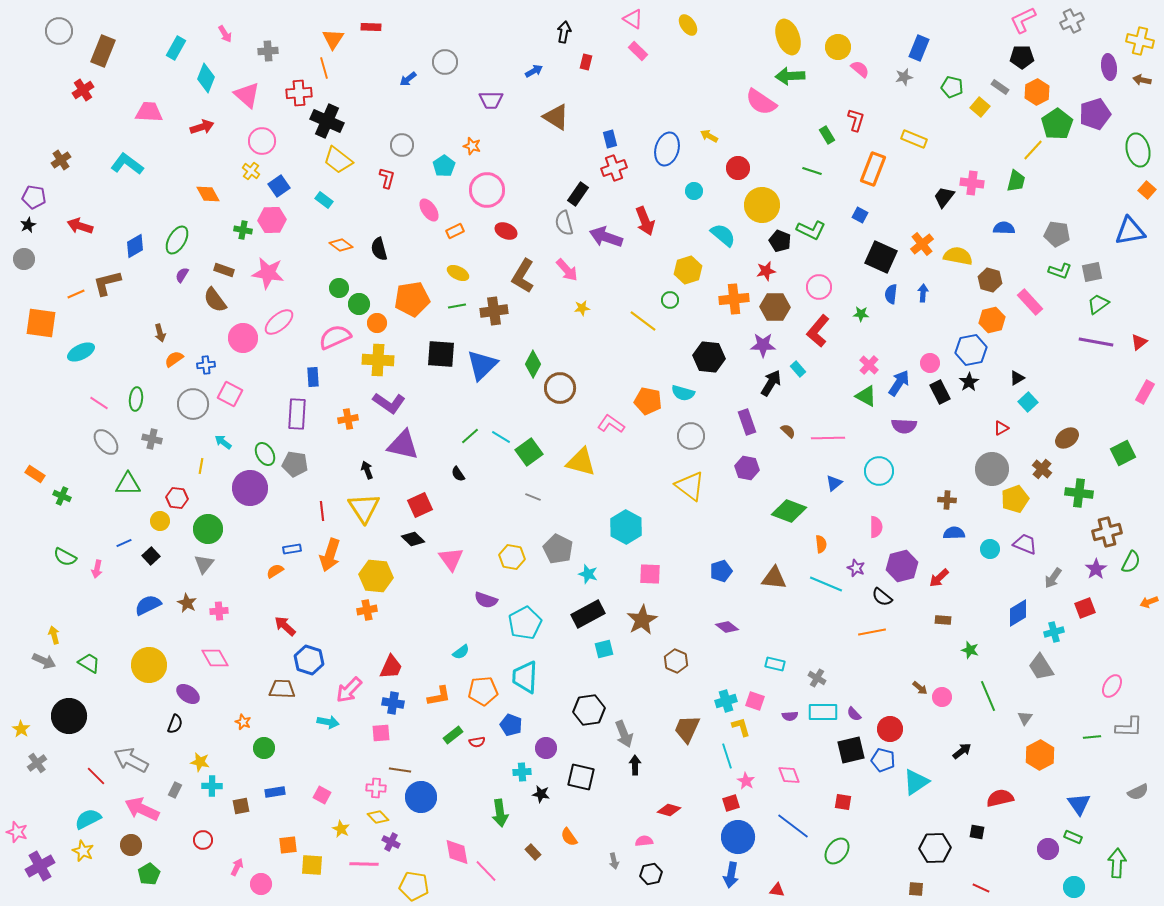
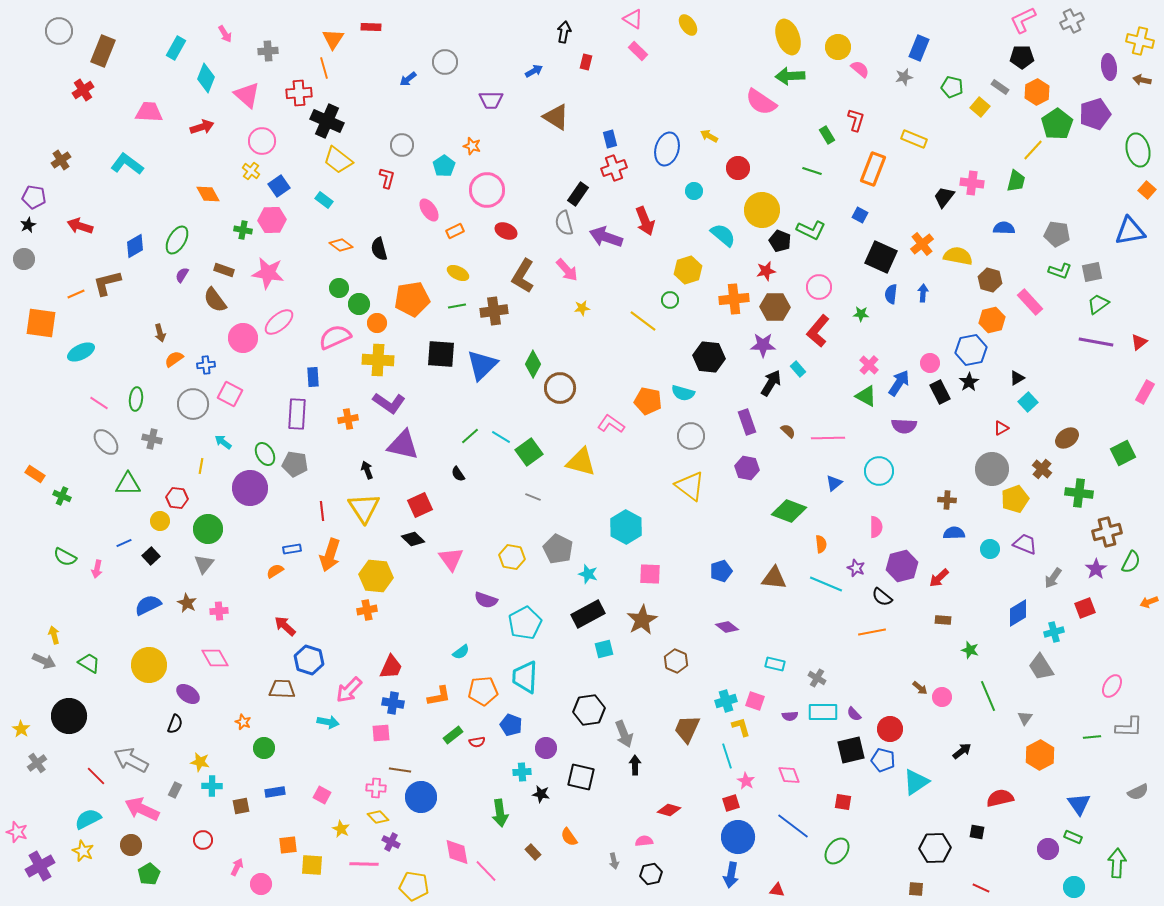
yellow circle at (762, 205): moved 5 px down
